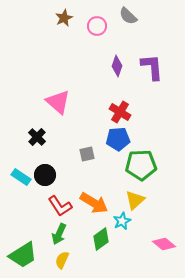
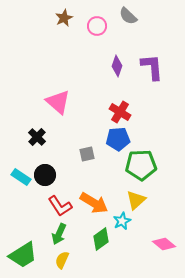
yellow triangle: moved 1 px right
